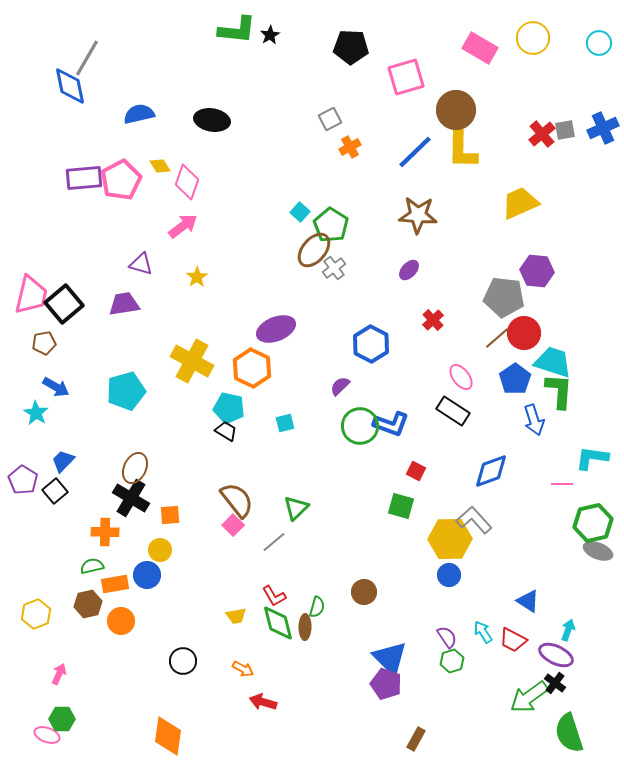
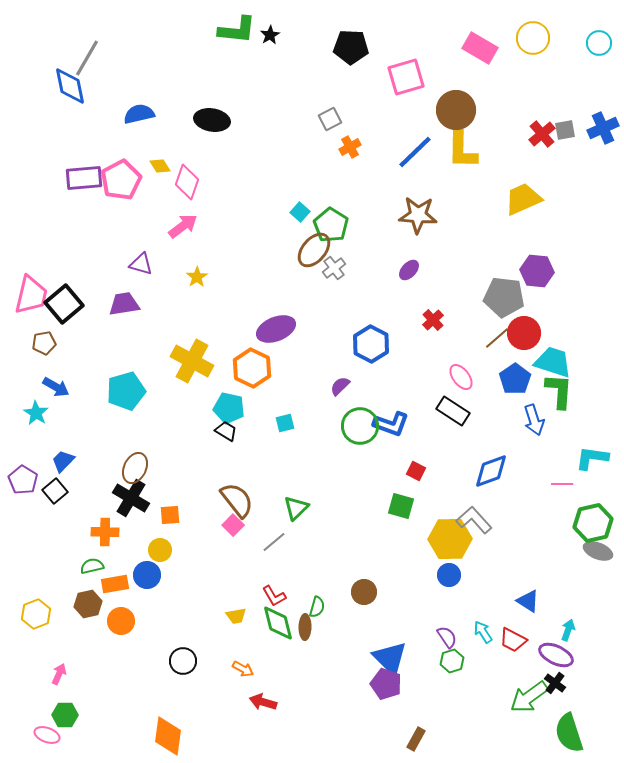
yellow trapezoid at (520, 203): moved 3 px right, 4 px up
green hexagon at (62, 719): moved 3 px right, 4 px up
